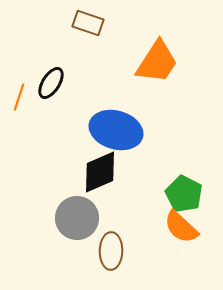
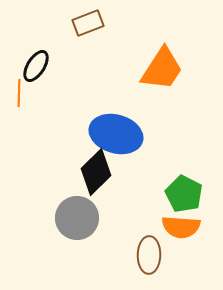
brown rectangle: rotated 40 degrees counterclockwise
orange trapezoid: moved 5 px right, 7 px down
black ellipse: moved 15 px left, 17 px up
orange line: moved 4 px up; rotated 16 degrees counterclockwise
blue ellipse: moved 4 px down
black diamond: moved 4 px left; rotated 21 degrees counterclockwise
orange semicircle: rotated 39 degrees counterclockwise
brown ellipse: moved 38 px right, 4 px down
